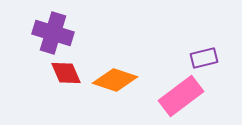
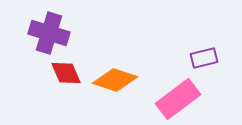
purple cross: moved 4 px left
pink rectangle: moved 3 px left, 3 px down
